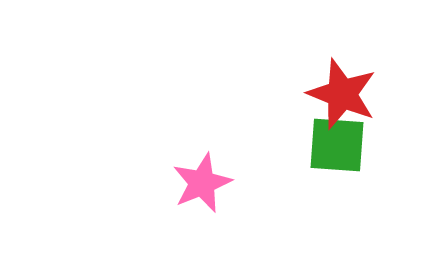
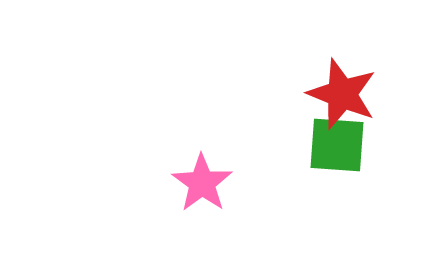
pink star: rotated 14 degrees counterclockwise
